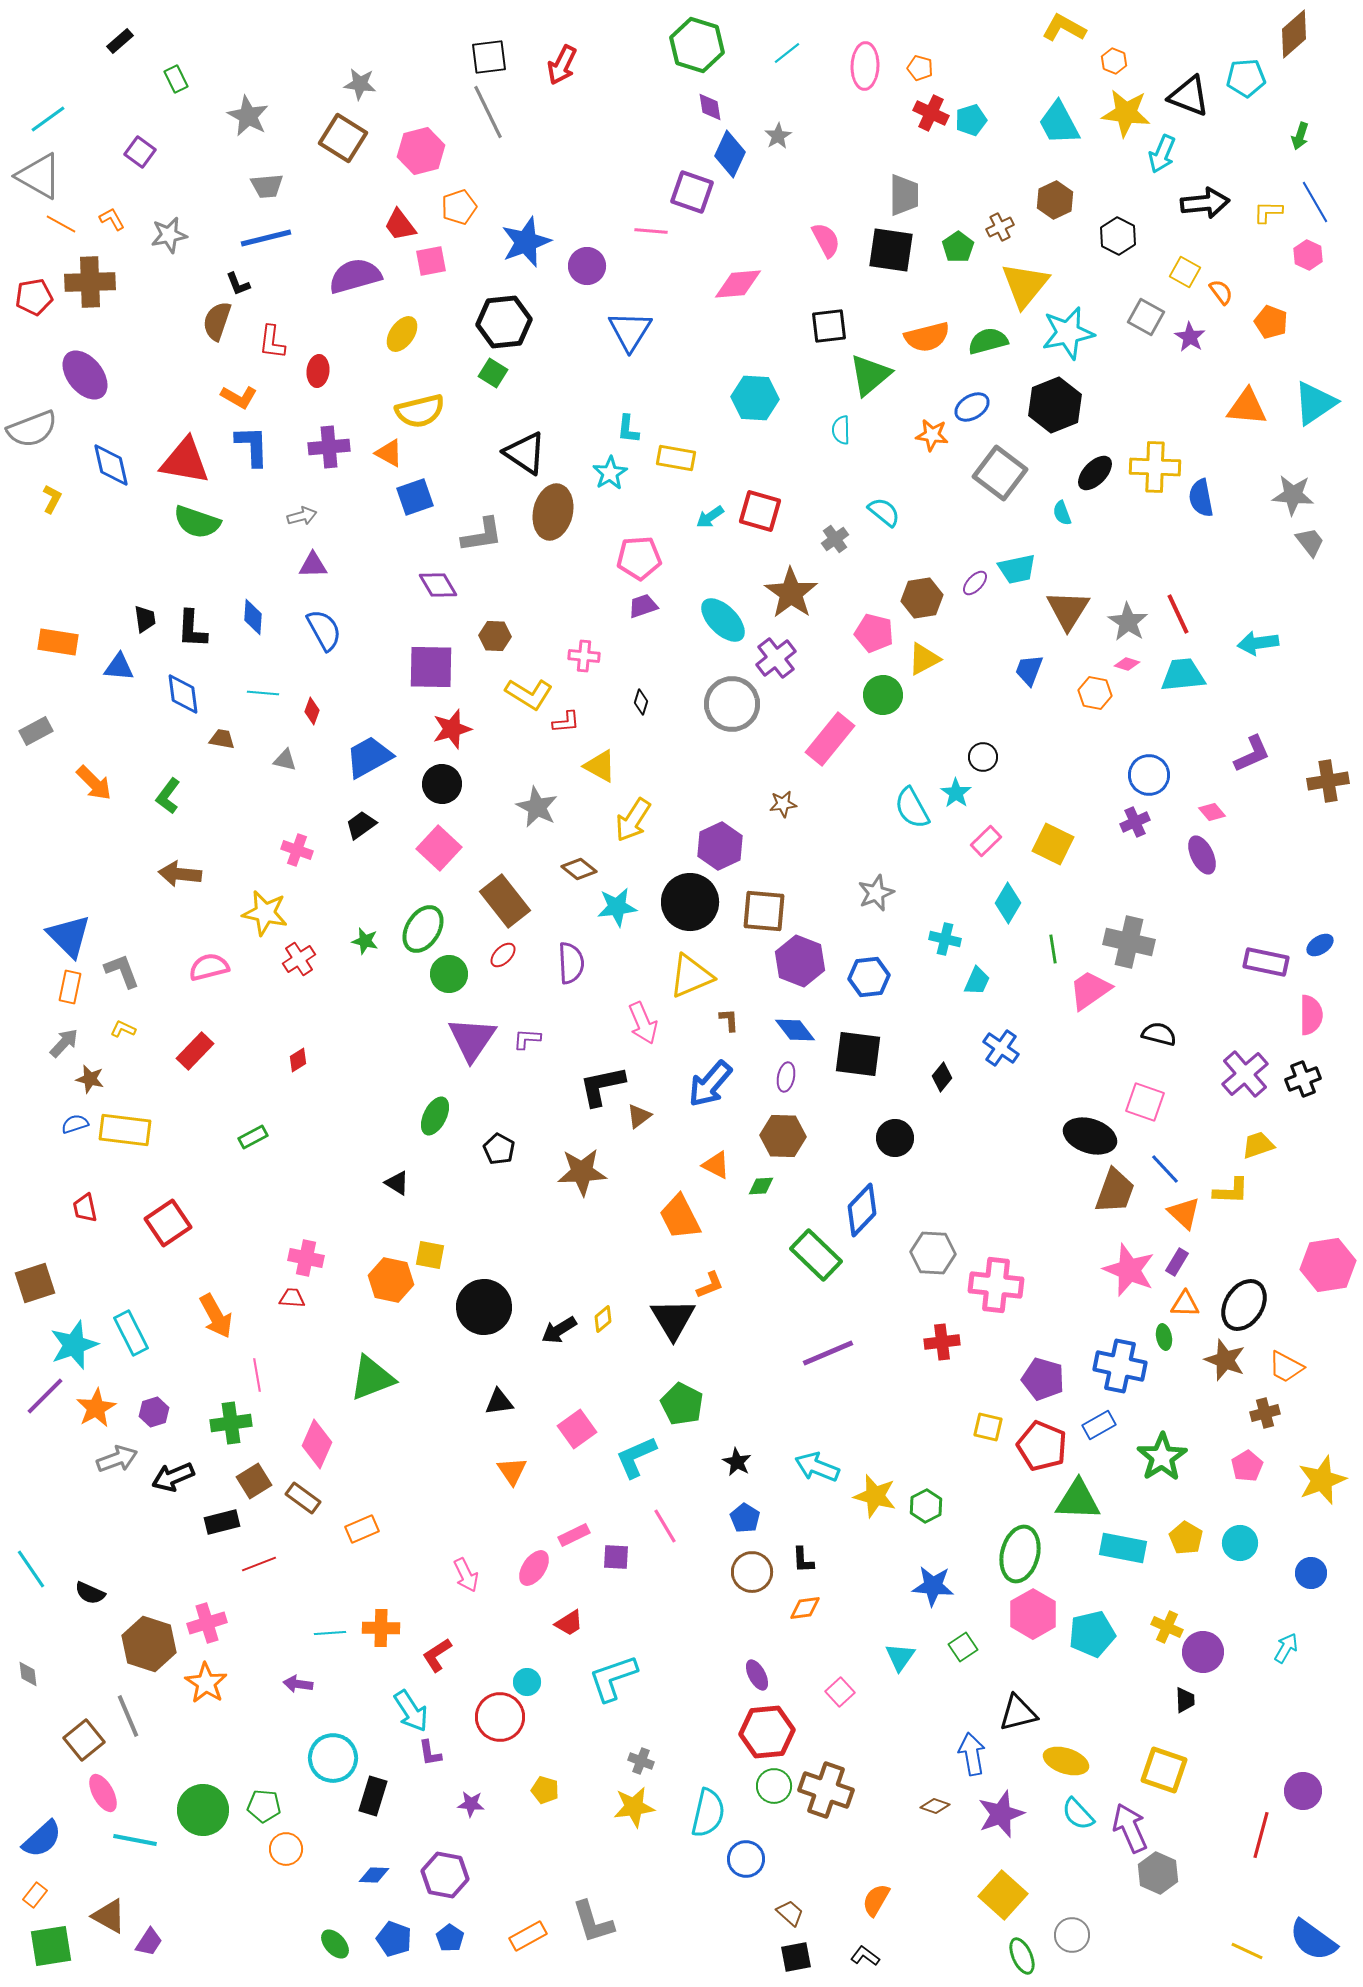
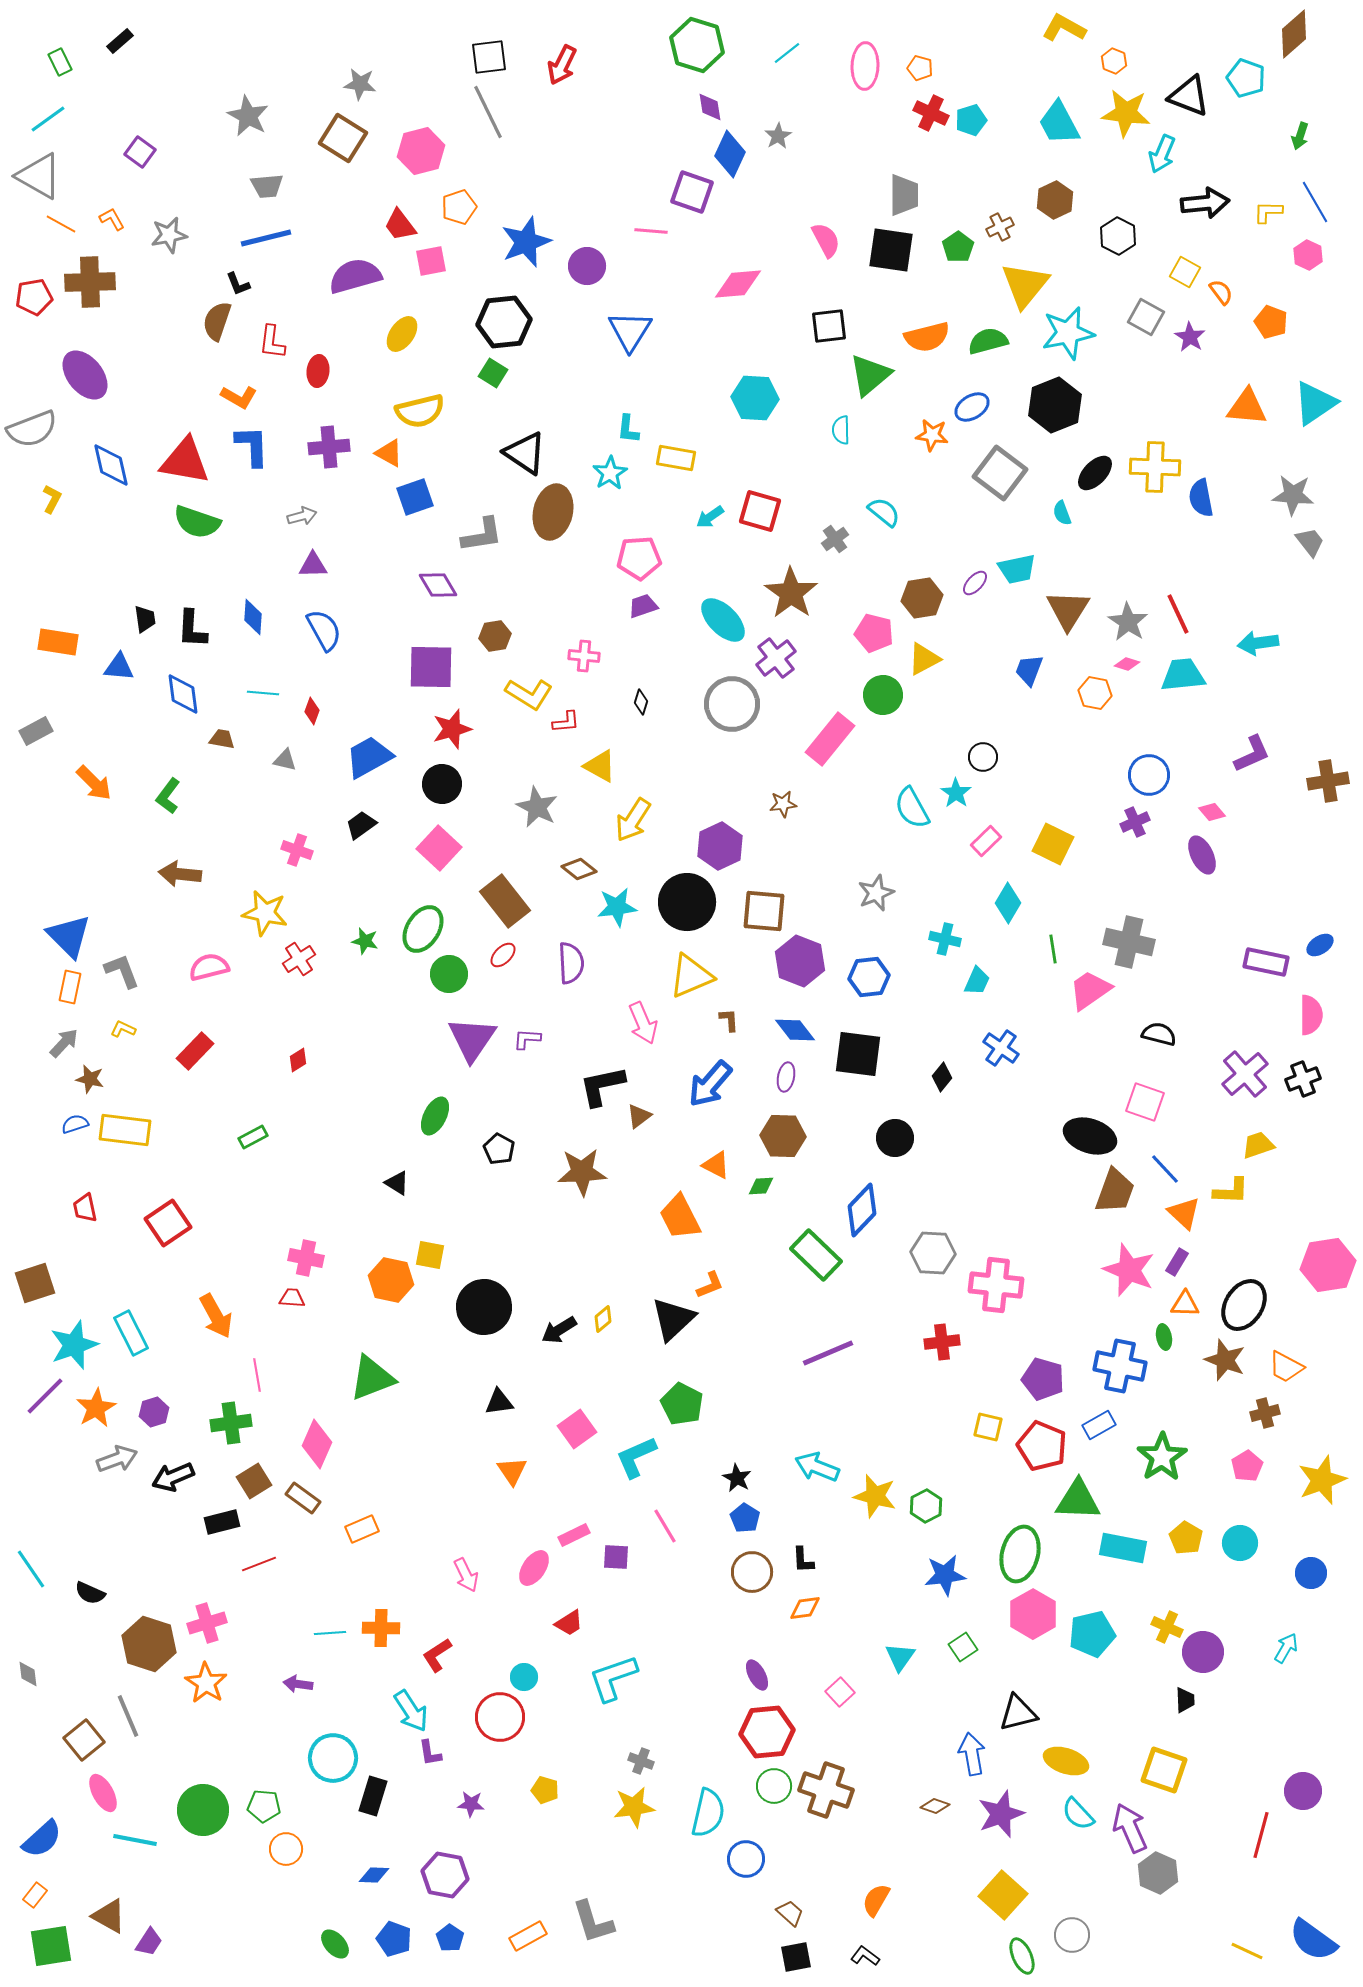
cyan pentagon at (1246, 78): rotated 24 degrees clockwise
green rectangle at (176, 79): moved 116 px left, 17 px up
brown hexagon at (495, 636): rotated 12 degrees counterclockwise
black circle at (690, 902): moved 3 px left
black triangle at (673, 1319): rotated 18 degrees clockwise
black star at (737, 1462): moved 16 px down
blue star at (933, 1586): moved 12 px right, 11 px up; rotated 12 degrees counterclockwise
cyan circle at (527, 1682): moved 3 px left, 5 px up
